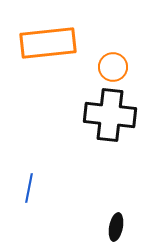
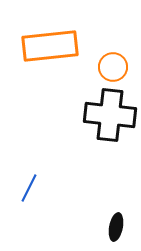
orange rectangle: moved 2 px right, 3 px down
blue line: rotated 16 degrees clockwise
